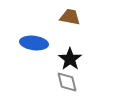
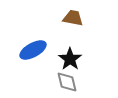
brown trapezoid: moved 3 px right, 1 px down
blue ellipse: moved 1 px left, 7 px down; rotated 36 degrees counterclockwise
